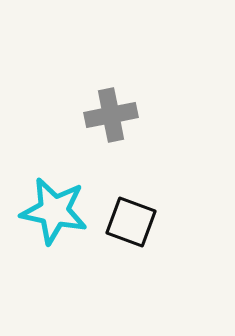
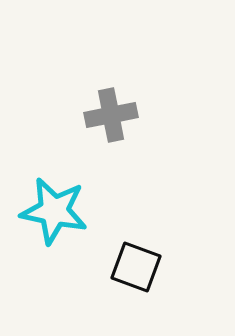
black square: moved 5 px right, 45 px down
